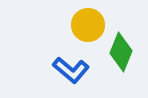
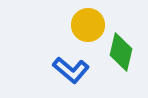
green diamond: rotated 9 degrees counterclockwise
